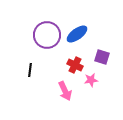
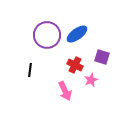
pink star: rotated 16 degrees counterclockwise
